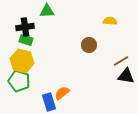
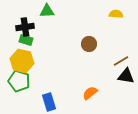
yellow semicircle: moved 6 px right, 7 px up
brown circle: moved 1 px up
orange semicircle: moved 28 px right
